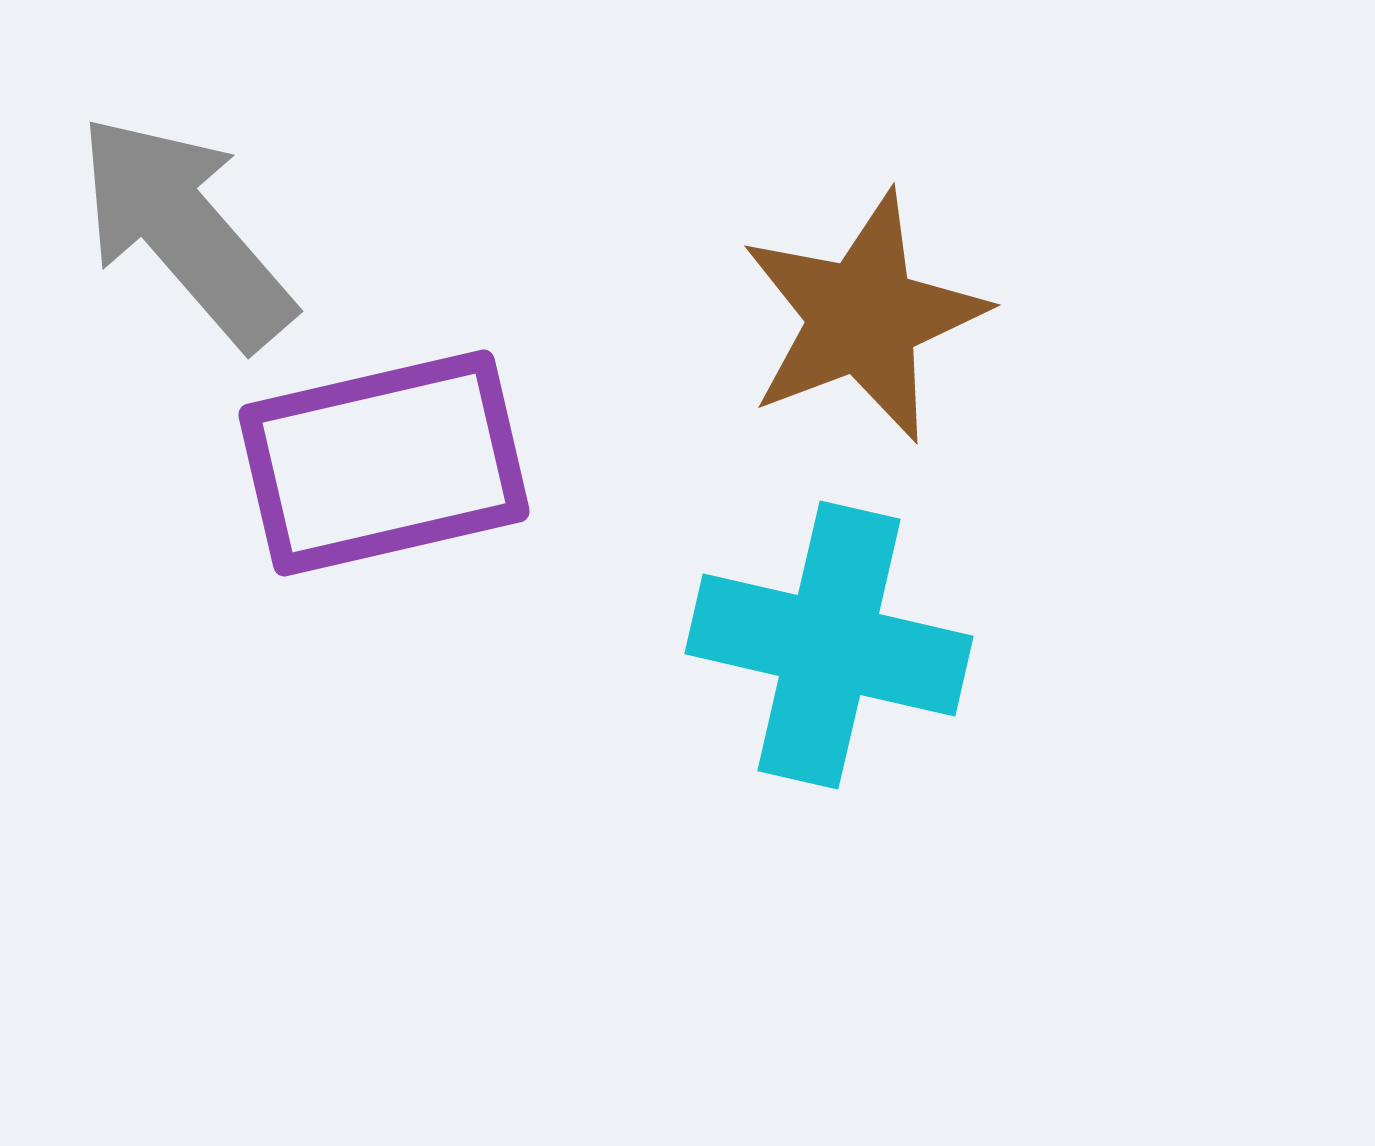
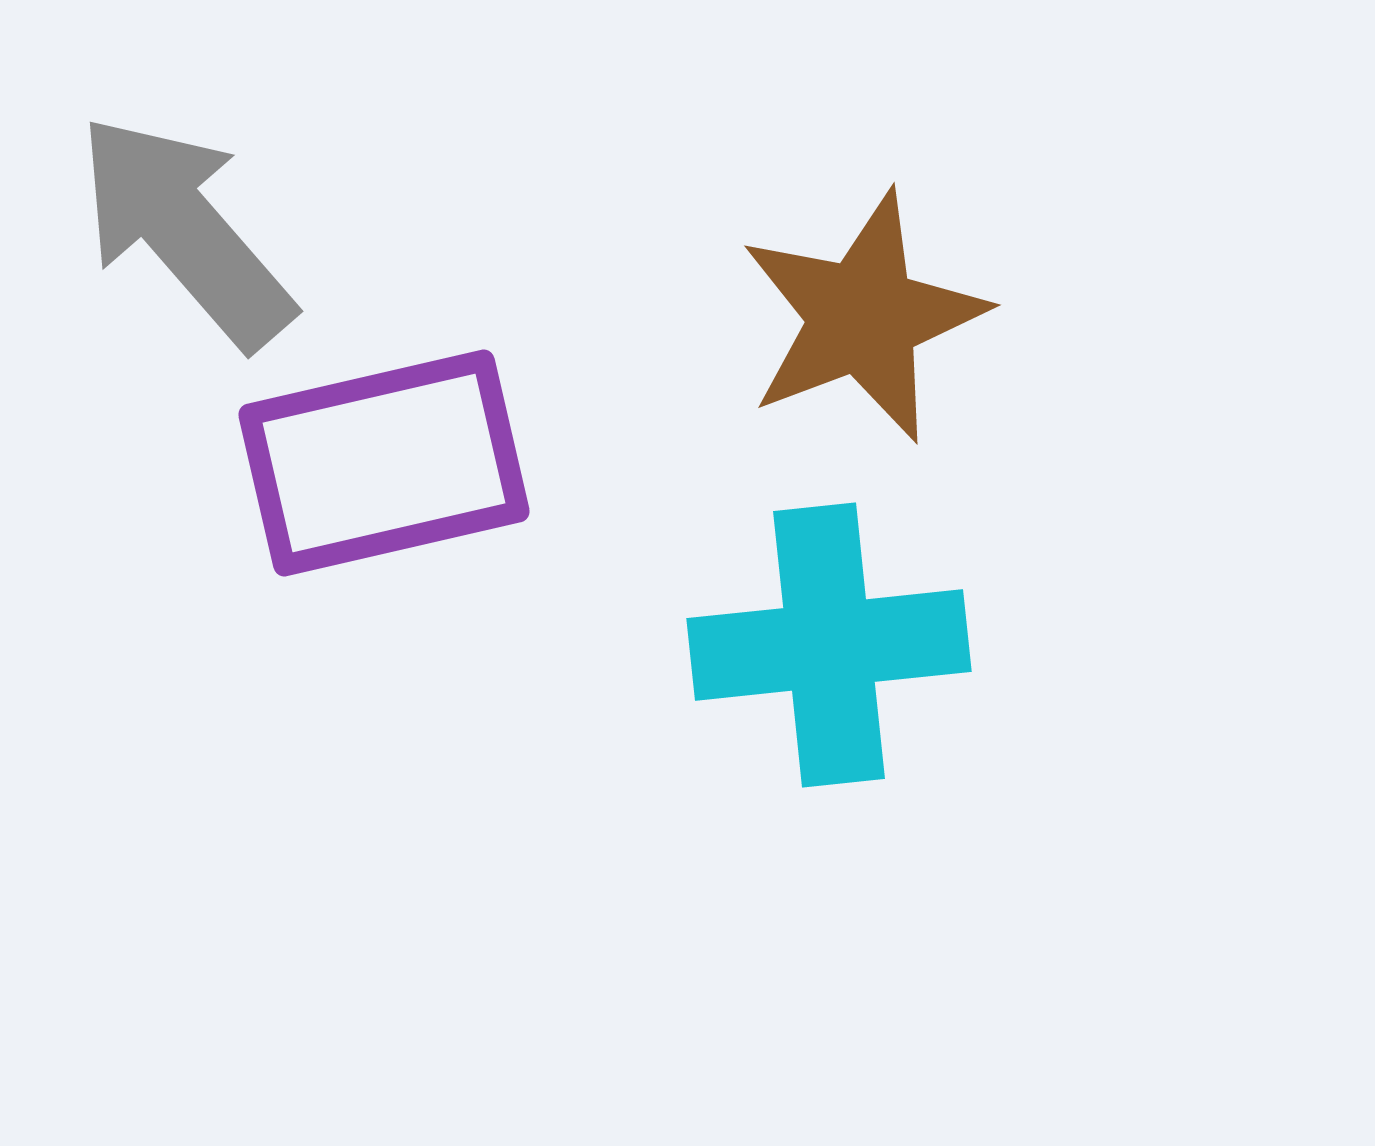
cyan cross: rotated 19 degrees counterclockwise
